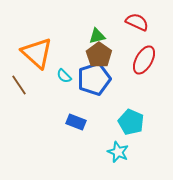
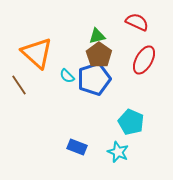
cyan semicircle: moved 3 px right
blue rectangle: moved 1 px right, 25 px down
